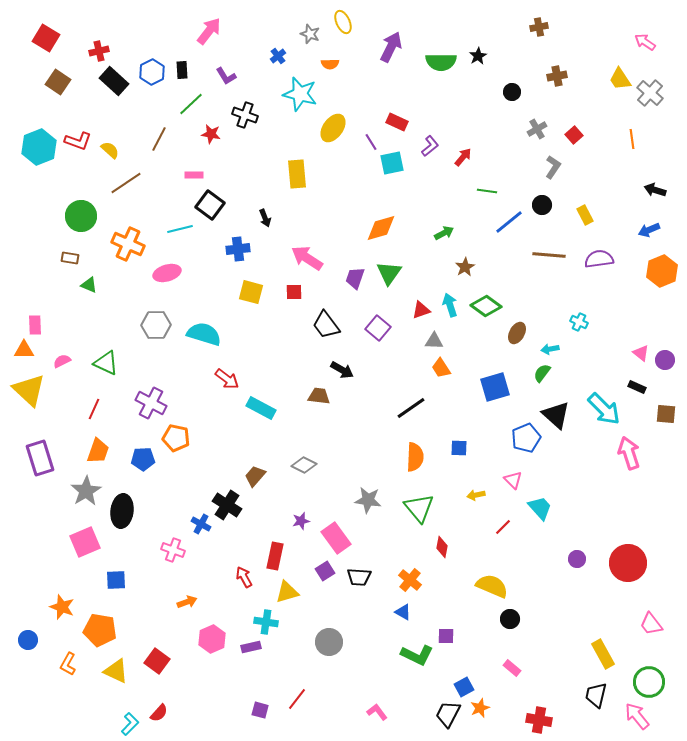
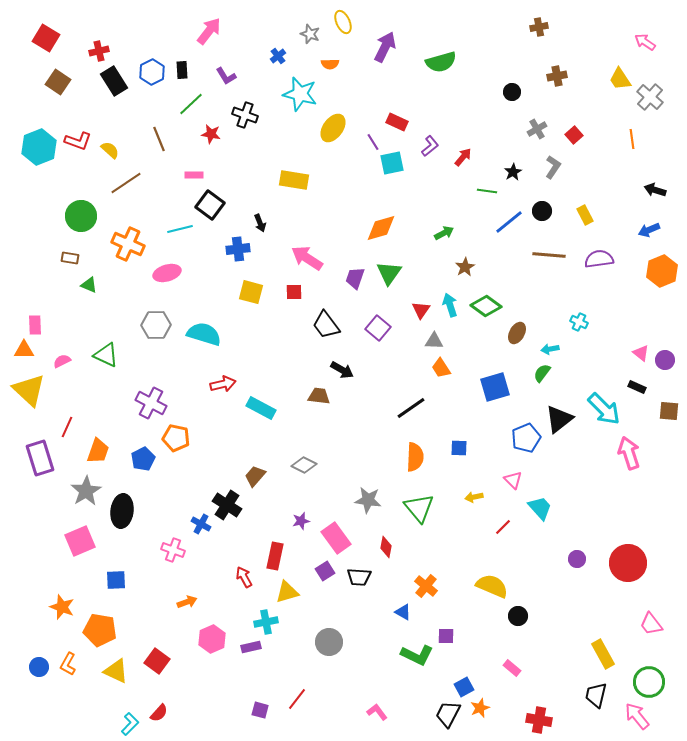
purple arrow at (391, 47): moved 6 px left
black star at (478, 56): moved 35 px right, 116 px down
green semicircle at (441, 62): rotated 16 degrees counterclockwise
black rectangle at (114, 81): rotated 16 degrees clockwise
gray cross at (650, 93): moved 4 px down
brown line at (159, 139): rotated 50 degrees counterclockwise
purple line at (371, 142): moved 2 px right
yellow rectangle at (297, 174): moved 3 px left, 6 px down; rotated 76 degrees counterclockwise
black circle at (542, 205): moved 6 px down
black arrow at (265, 218): moved 5 px left, 5 px down
red triangle at (421, 310): rotated 36 degrees counterclockwise
green triangle at (106, 363): moved 8 px up
red arrow at (227, 379): moved 4 px left, 5 px down; rotated 50 degrees counterclockwise
red line at (94, 409): moved 27 px left, 18 px down
brown square at (666, 414): moved 3 px right, 3 px up
black triangle at (556, 415): moved 3 px right, 4 px down; rotated 40 degrees clockwise
blue pentagon at (143, 459): rotated 25 degrees counterclockwise
yellow arrow at (476, 495): moved 2 px left, 2 px down
pink square at (85, 542): moved 5 px left, 1 px up
red diamond at (442, 547): moved 56 px left
orange cross at (410, 580): moved 16 px right, 6 px down
black circle at (510, 619): moved 8 px right, 3 px up
cyan cross at (266, 622): rotated 20 degrees counterclockwise
blue circle at (28, 640): moved 11 px right, 27 px down
